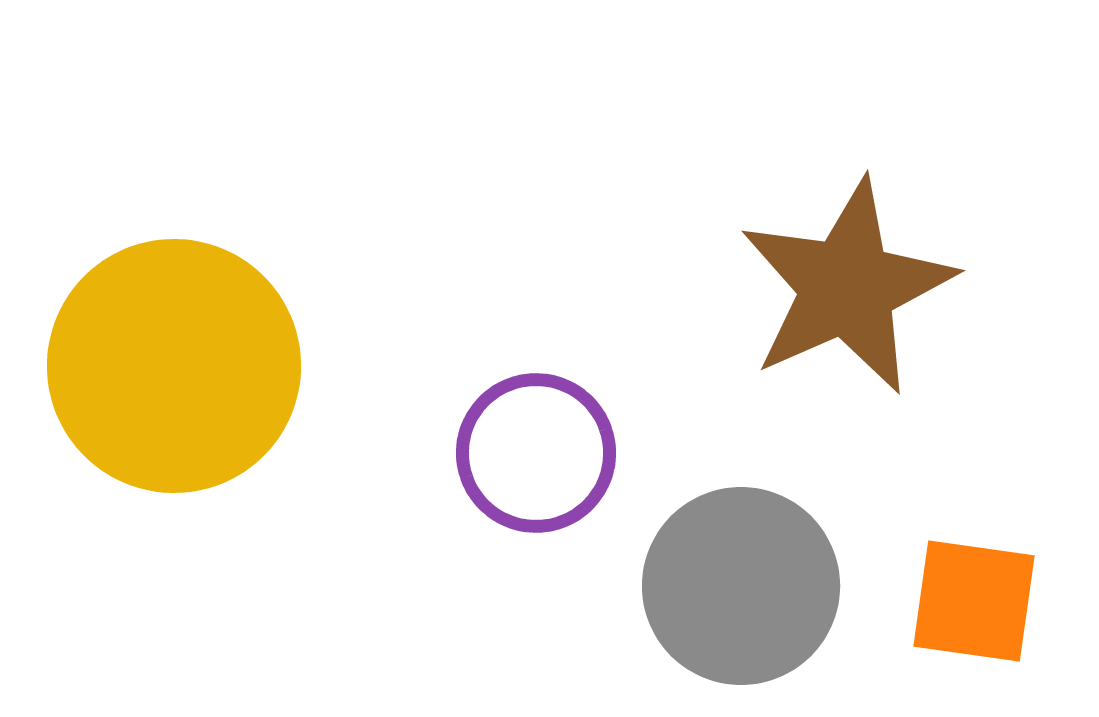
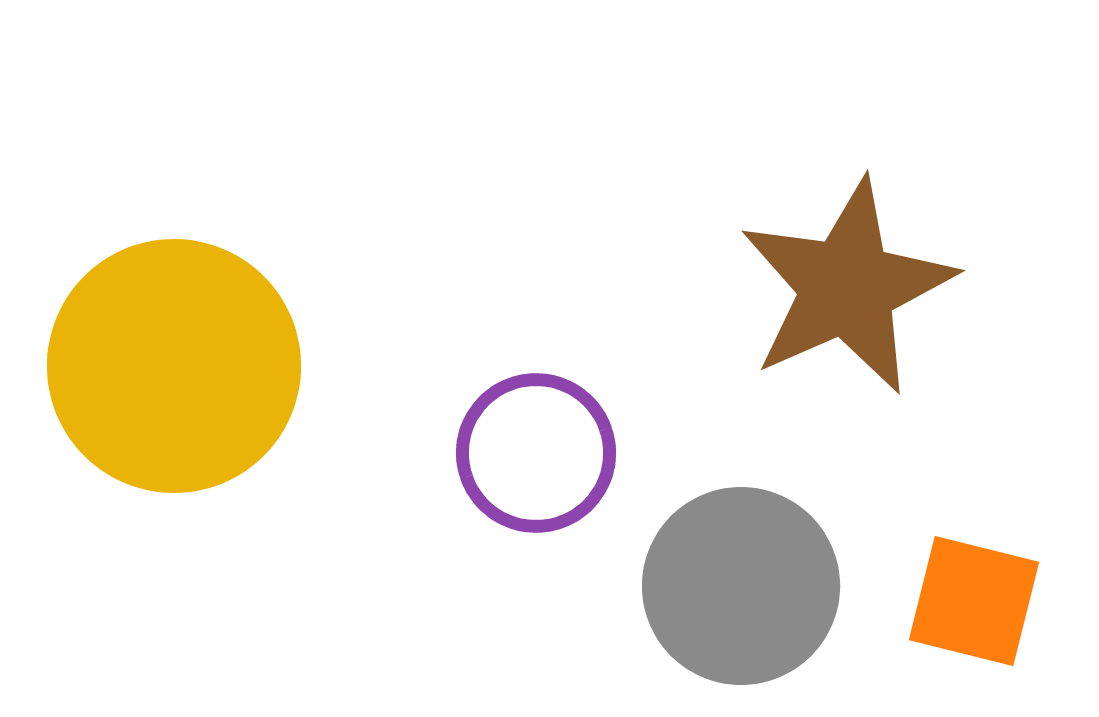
orange square: rotated 6 degrees clockwise
